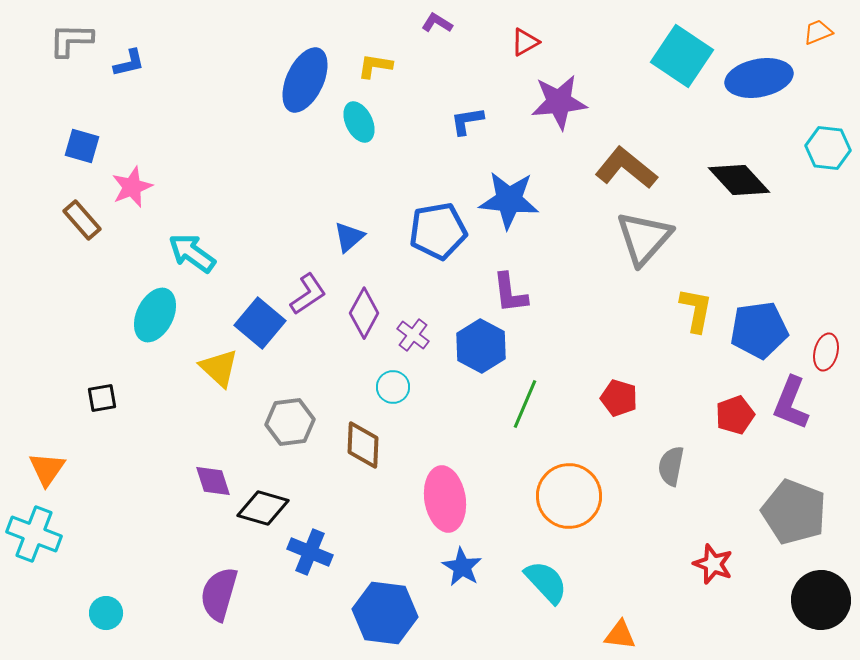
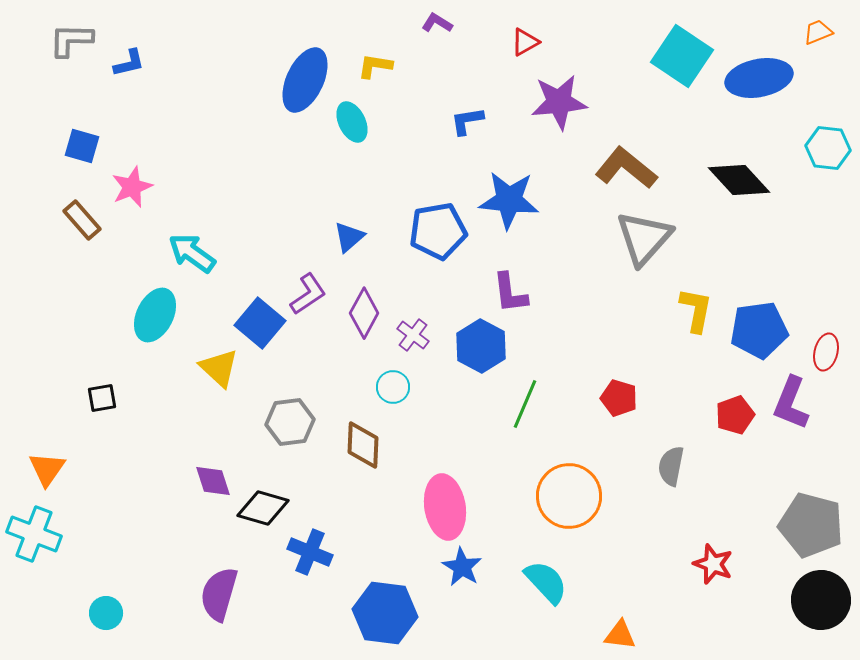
cyan ellipse at (359, 122): moved 7 px left
pink ellipse at (445, 499): moved 8 px down
gray pentagon at (794, 512): moved 17 px right, 13 px down; rotated 6 degrees counterclockwise
